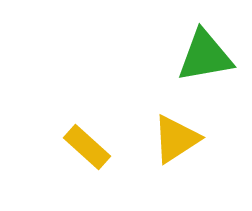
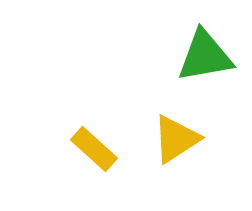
yellow rectangle: moved 7 px right, 2 px down
